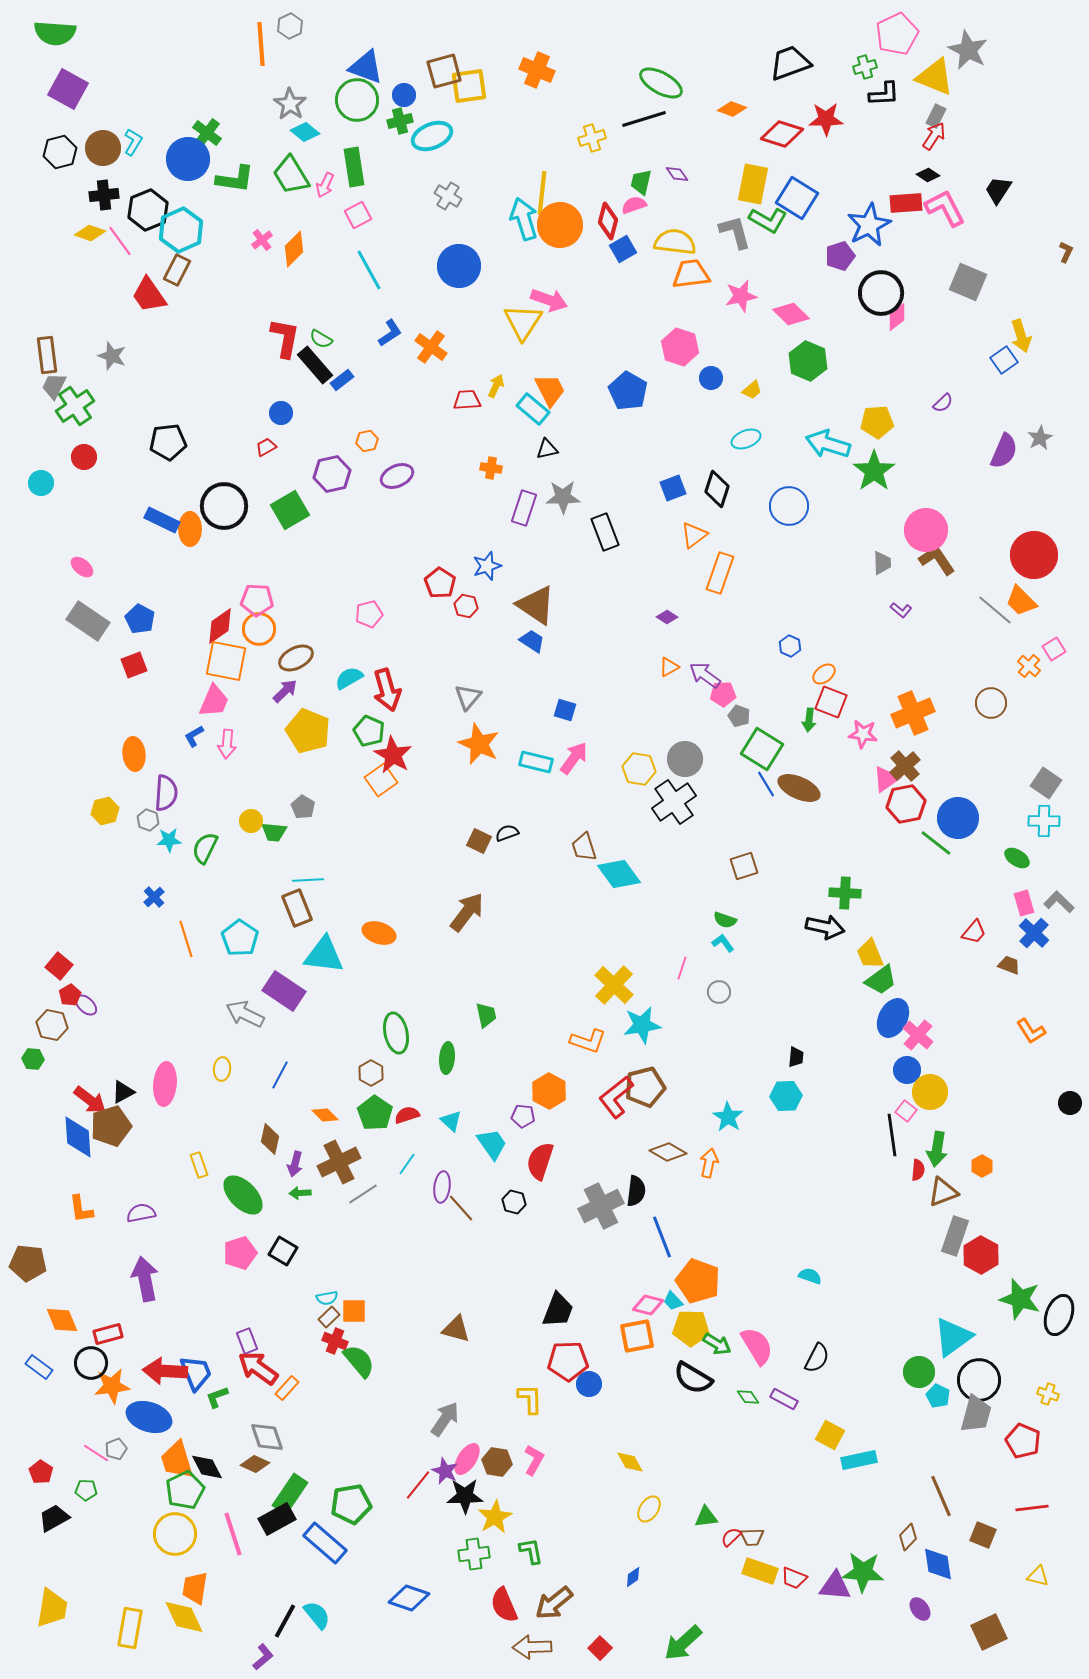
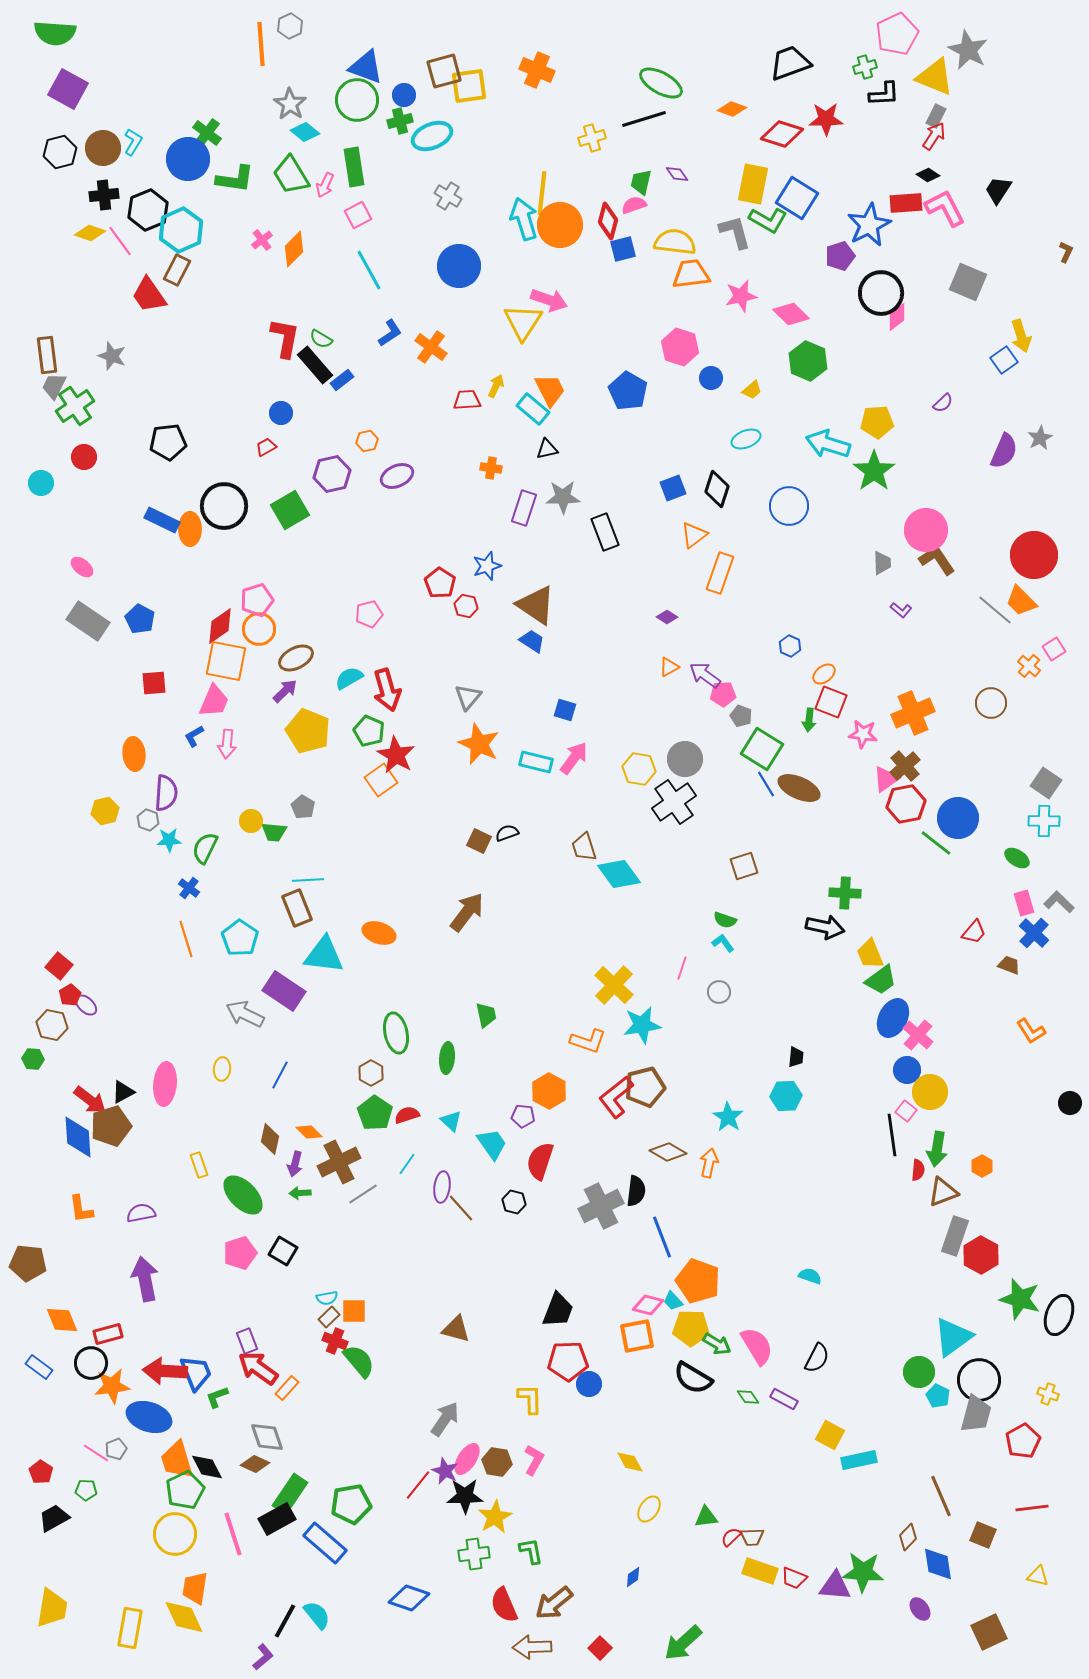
blue square at (623, 249): rotated 16 degrees clockwise
pink pentagon at (257, 600): rotated 20 degrees counterclockwise
red square at (134, 665): moved 20 px right, 18 px down; rotated 16 degrees clockwise
gray pentagon at (739, 716): moved 2 px right
red star at (393, 755): moved 3 px right
blue cross at (154, 897): moved 35 px right, 9 px up; rotated 10 degrees counterclockwise
orange diamond at (325, 1115): moved 16 px left, 17 px down
red pentagon at (1023, 1441): rotated 20 degrees clockwise
